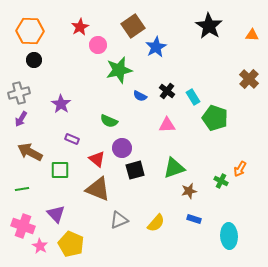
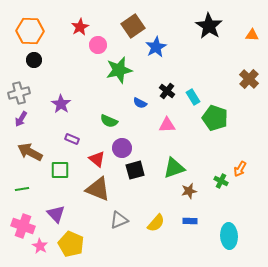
blue semicircle: moved 7 px down
blue rectangle: moved 4 px left, 2 px down; rotated 16 degrees counterclockwise
